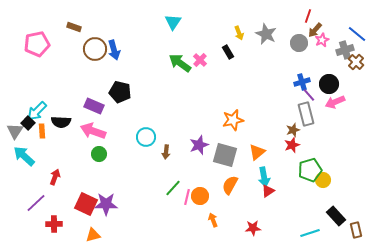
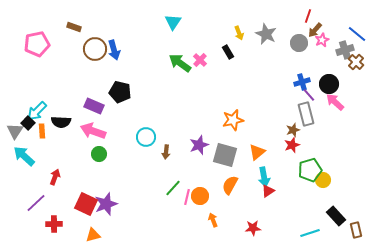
pink arrow at (335, 102): rotated 66 degrees clockwise
purple star at (106, 204): rotated 20 degrees counterclockwise
